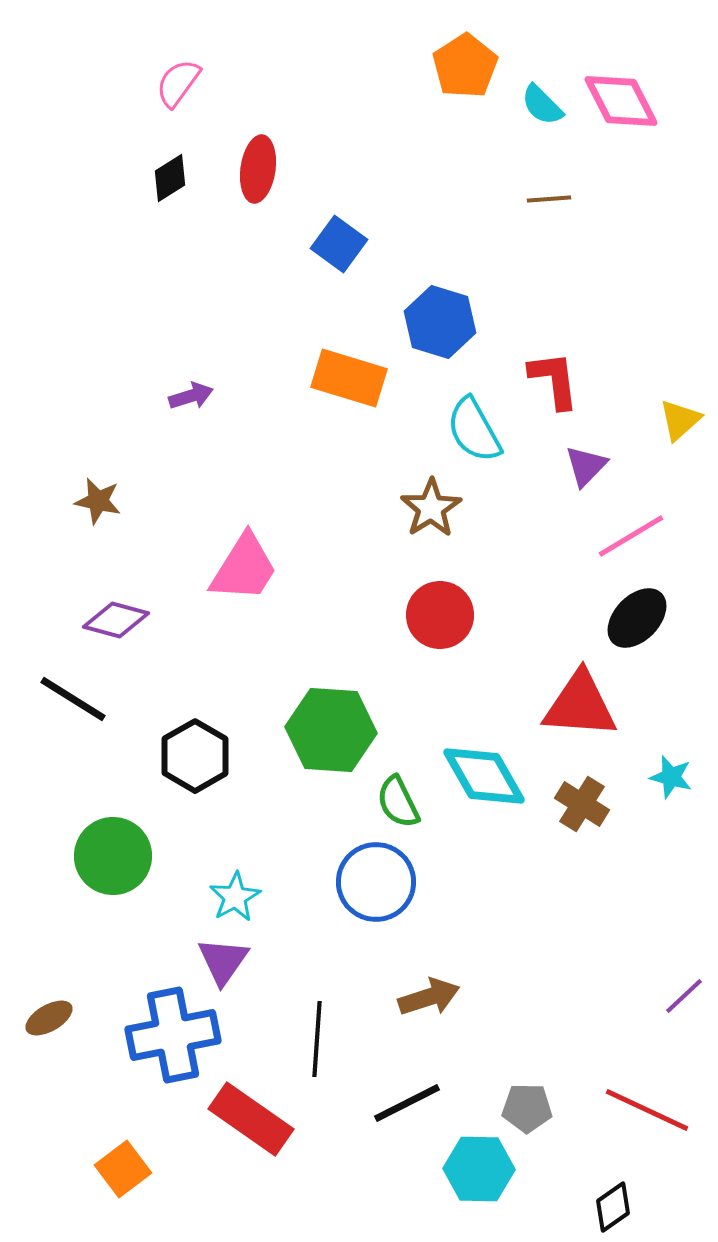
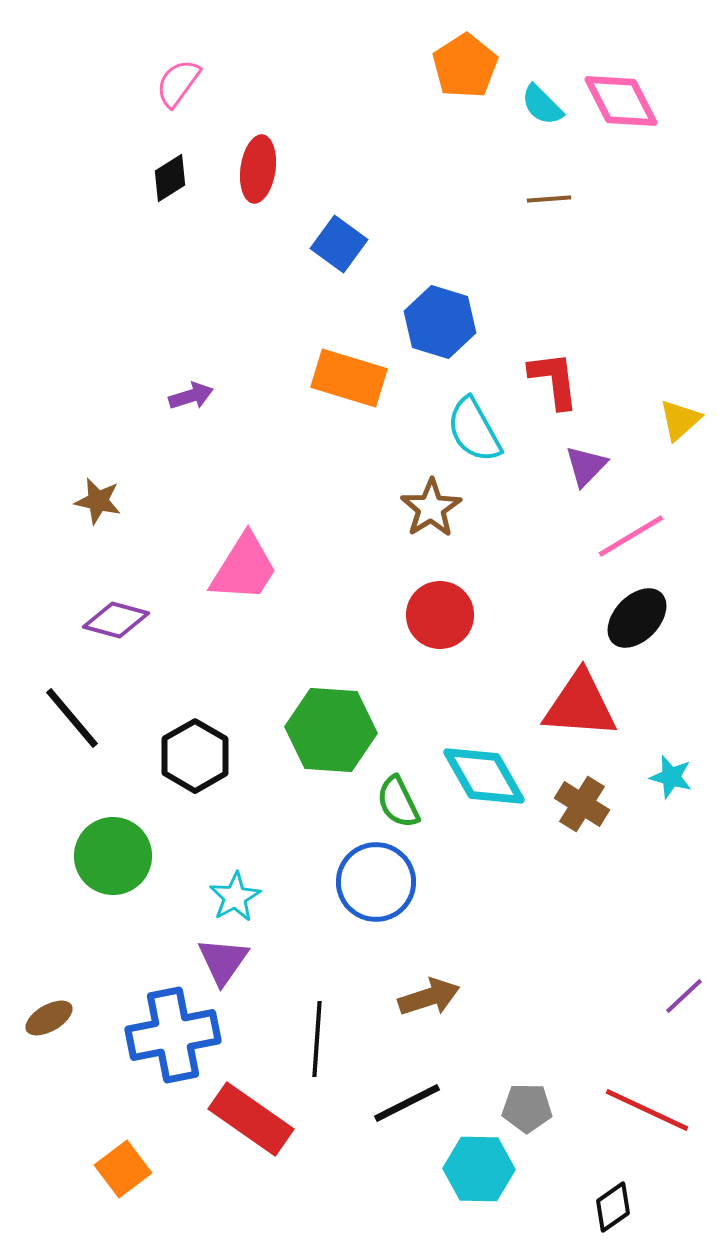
black line at (73, 699): moved 1 px left, 19 px down; rotated 18 degrees clockwise
